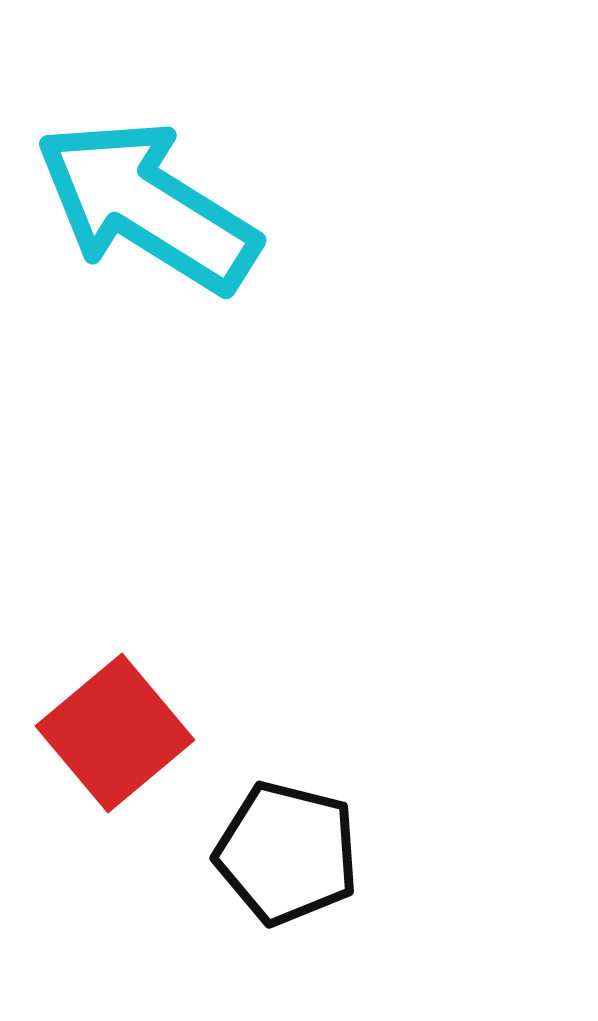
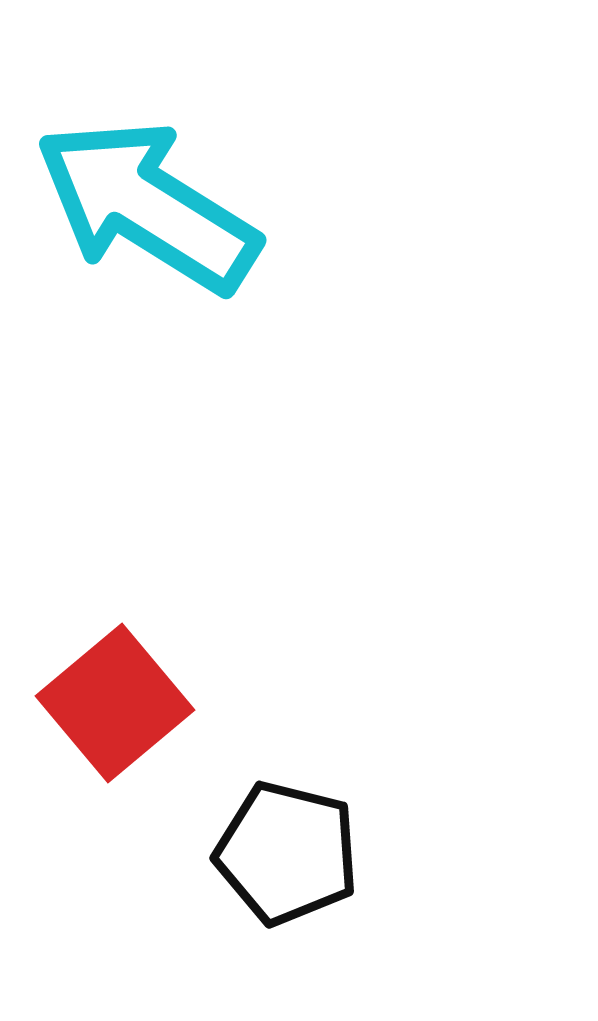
red square: moved 30 px up
